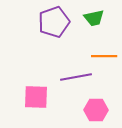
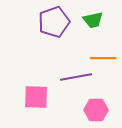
green trapezoid: moved 1 px left, 2 px down
orange line: moved 1 px left, 2 px down
